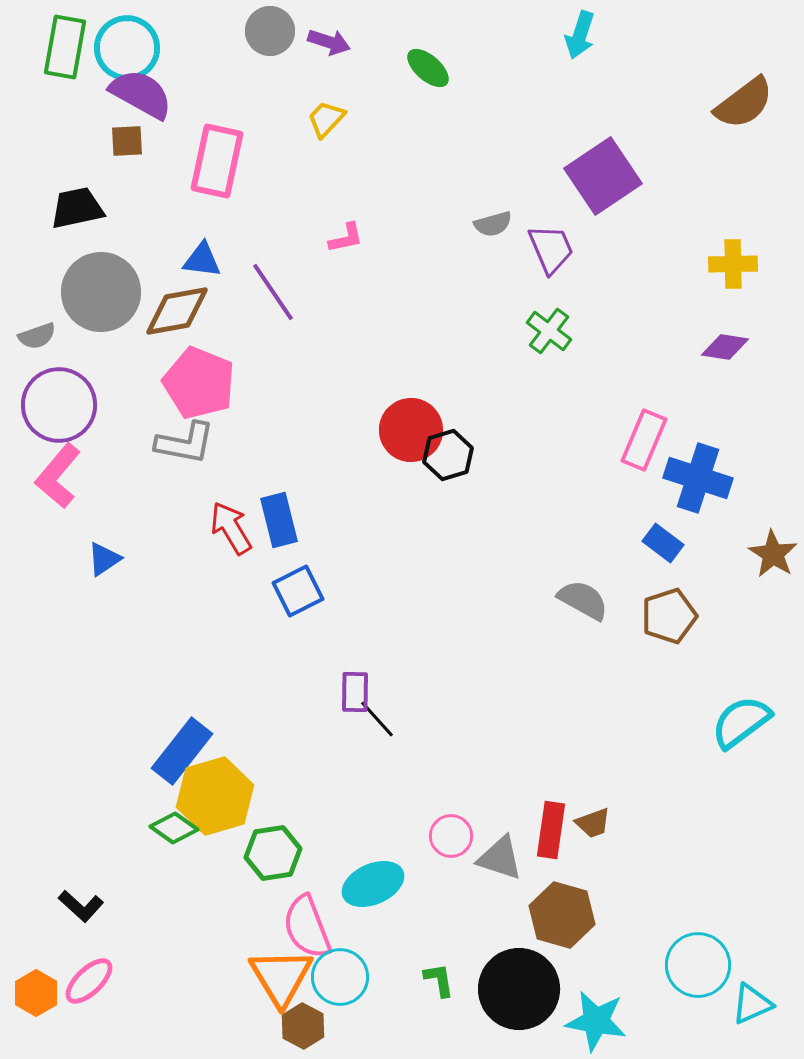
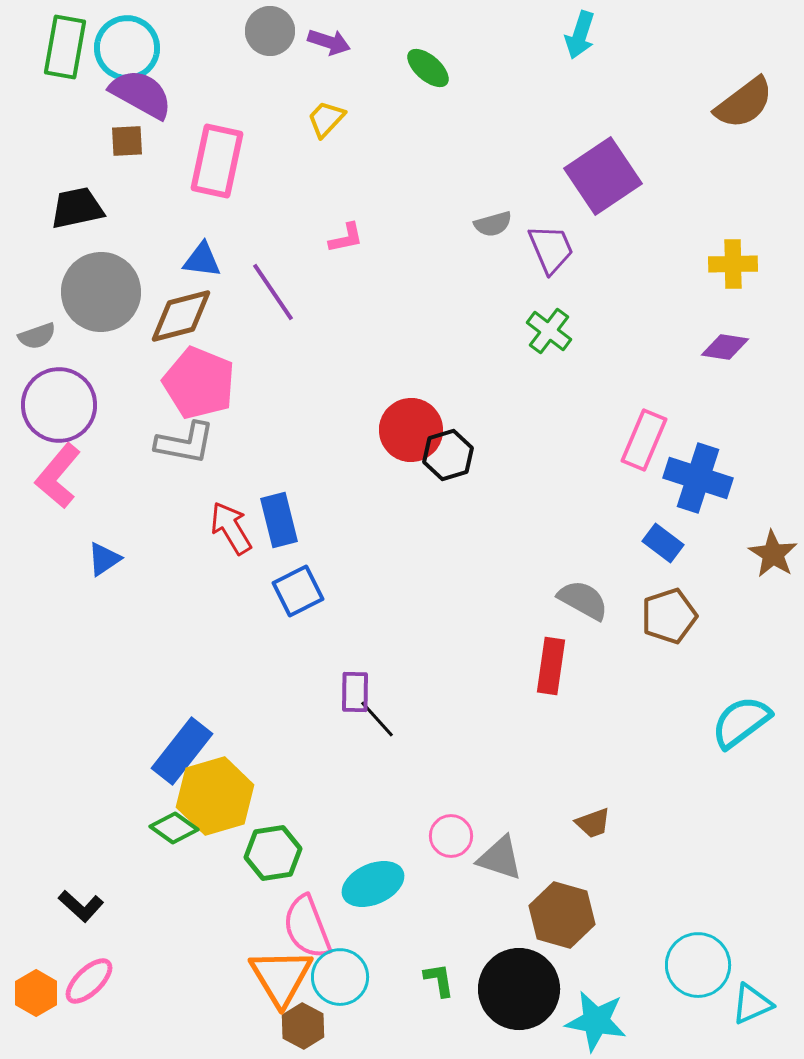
brown diamond at (177, 311): moved 4 px right, 5 px down; rotated 4 degrees counterclockwise
red rectangle at (551, 830): moved 164 px up
